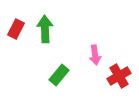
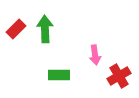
red rectangle: rotated 18 degrees clockwise
green rectangle: rotated 50 degrees clockwise
